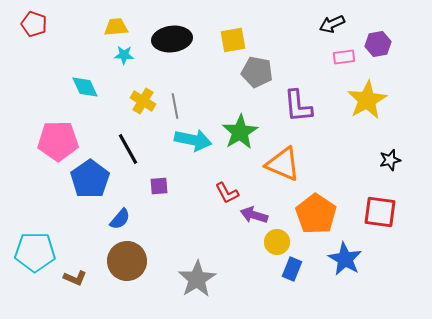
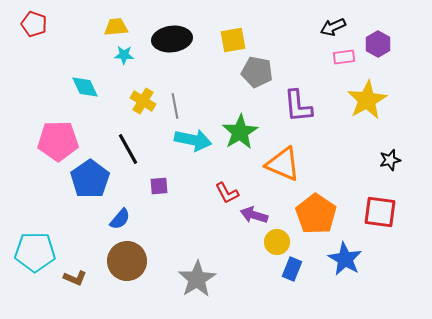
black arrow: moved 1 px right, 3 px down
purple hexagon: rotated 20 degrees counterclockwise
